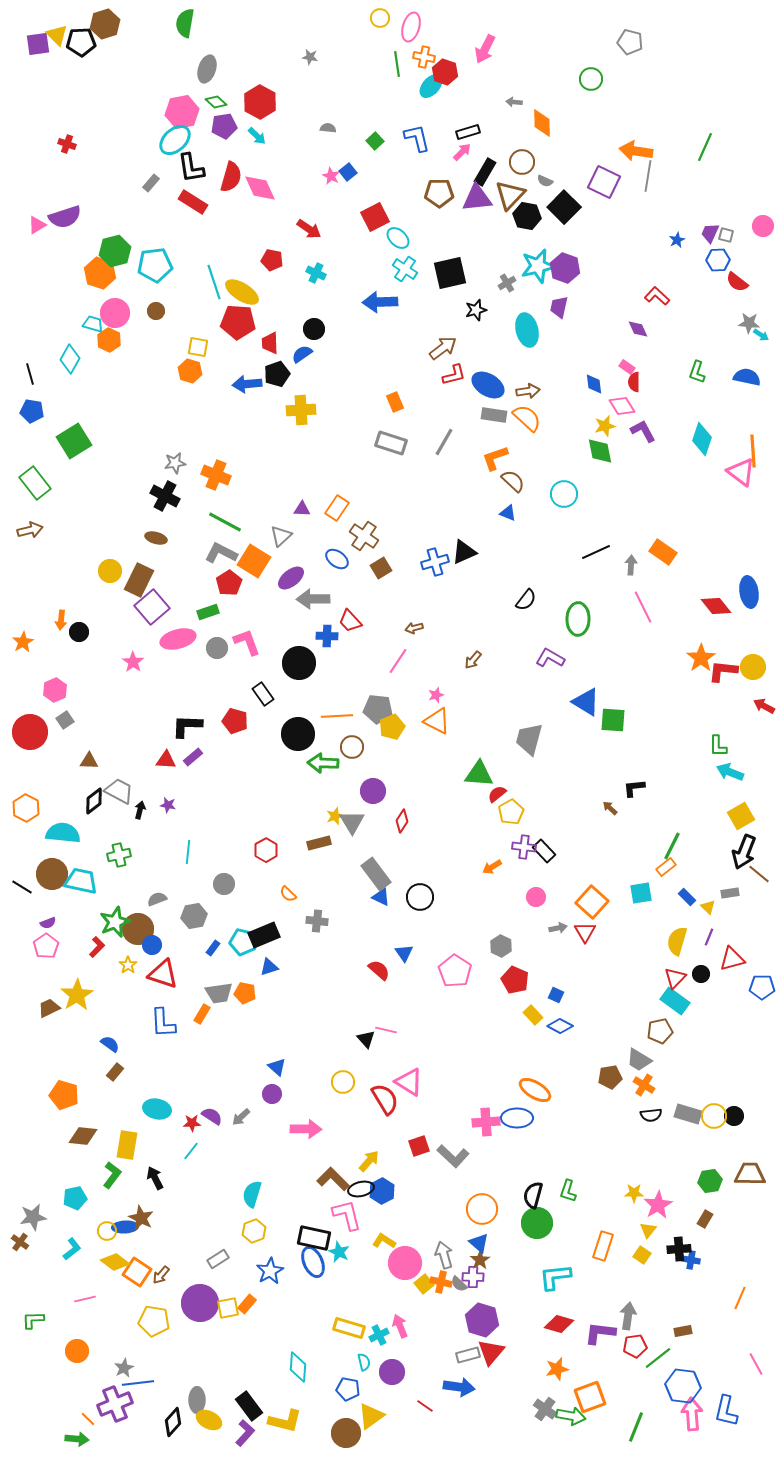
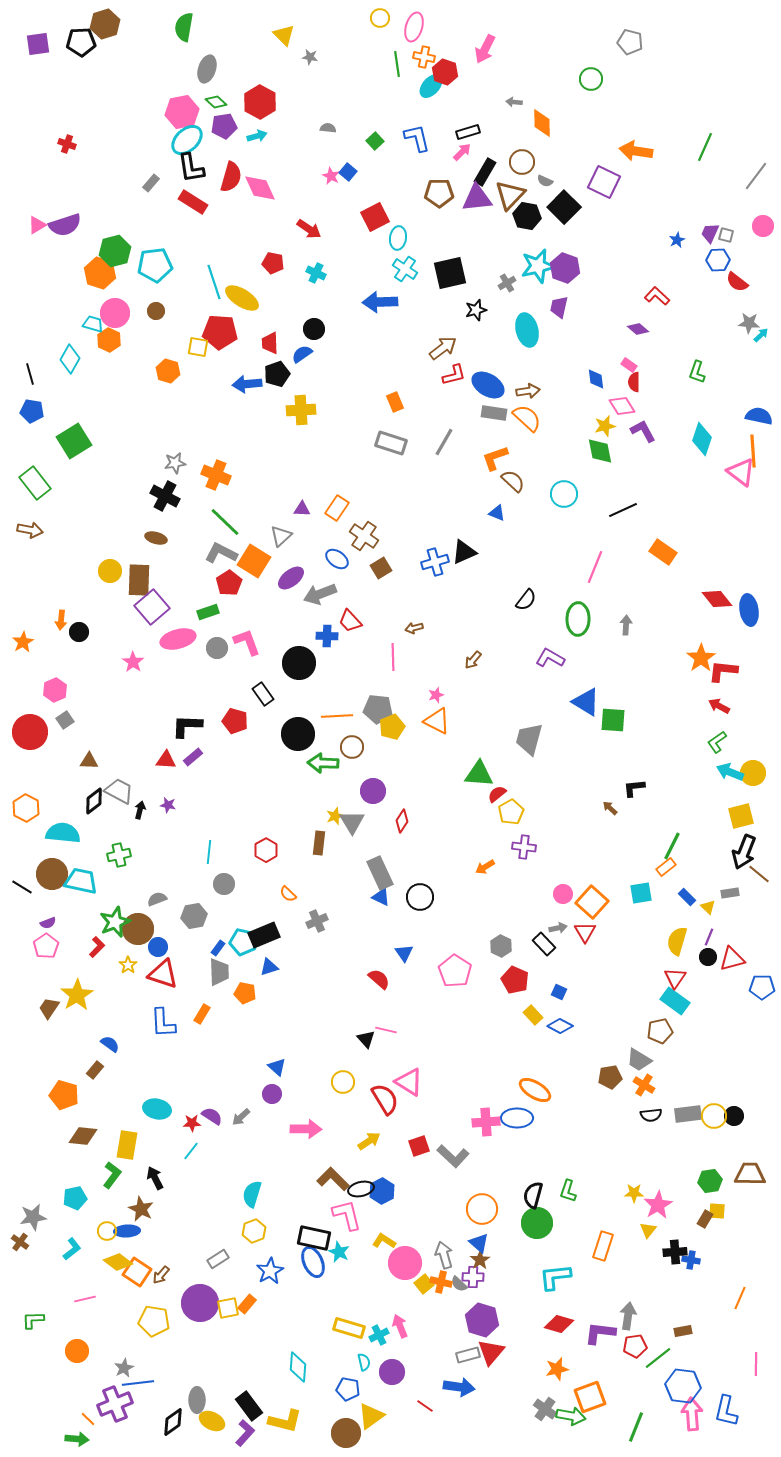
green semicircle at (185, 23): moved 1 px left, 4 px down
pink ellipse at (411, 27): moved 3 px right
yellow triangle at (57, 35): moved 227 px right
cyan arrow at (257, 136): rotated 60 degrees counterclockwise
cyan ellipse at (175, 140): moved 12 px right
blue square at (348, 172): rotated 12 degrees counterclockwise
gray line at (648, 176): moved 108 px right; rotated 28 degrees clockwise
purple semicircle at (65, 217): moved 8 px down
cyan ellipse at (398, 238): rotated 55 degrees clockwise
red pentagon at (272, 260): moved 1 px right, 3 px down
yellow ellipse at (242, 292): moved 6 px down
red pentagon at (238, 322): moved 18 px left, 10 px down
purple diamond at (638, 329): rotated 25 degrees counterclockwise
cyan arrow at (761, 335): rotated 77 degrees counterclockwise
pink rectangle at (627, 367): moved 2 px right, 2 px up
orange hexagon at (190, 371): moved 22 px left
blue semicircle at (747, 377): moved 12 px right, 39 px down
blue diamond at (594, 384): moved 2 px right, 5 px up
gray rectangle at (494, 415): moved 2 px up
blue triangle at (508, 513): moved 11 px left
green line at (225, 522): rotated 16 degrees clockwise
brown arrow at (30, 530): rotated 25 degrees clockwise
black line at (596, 552): moved 27 px right, 42 px up
gray arrow at (631, 565): moved 5 px left, 60 px down
brown rectangle at (139, 580): rotated 24 degrees counterclockwise
blue ellipse at (749, 592): moved 18 px down
gray arrow at (313, 599): moved 7 px right, 5 px up; rotated 20 degrees counterclockwise
red diamond at (716, 606): moved 1 px right, 7 px up
pink line at (643, 607): moved 48 px left, 40 px up; rotated 48 degrees clockwise
pink line at (398, 661): moved 5 px left, 4 px up; rotated 36 degrees counterclockwise
yellow circle at (753, 667): moved 106 px down
red arrow at (764, 706): moved 45 px left
green L-shape at (718, 746): moved 1 px left, 4 px up; rotated 55 degrees clockwise
yellow square at (741, 816): rotated 16 degrees clockwise
brown rectangle at (319, 843): rotated 70 degrees counterclockwise
black rectangle at (544, 851): moved 93 px down
cyan line at (188, 852): moved 21 px right
orange arrow at (492, 867): moved 7 px left
gray rectangle at (376, 874): moved 4 px right, 1 px up; rotated 12 degrees clockwise
pink circle at (536, 897): moved 27 px right, 3 px up
gray cross at (317, 921): rotated 30 degrees counterclockwise
blue circle at (152, 945): moved 6 px right, 2 px down
blue rectangle at (213, 948): moved 5 px right
red semicircle at (379, 970): moved 9 px down
black circle at (701, 974): moved 7 px right, 17 px up
red triangle at (675, 978): rotated 10 degrees counterclockwise
gray trapezoid at (219, 993): moved 21 px up; rotated 84 degrees counterclockwise
blue square at (556, 995): moved 3 px right, 3 px up
brown trapezoid at (49, 1008): rotated 30 degrees counterclockwise
brown rectangle at (115, 1072): moved 20 px left, 2 px up
gray rectangle at (688, 1114): rotated 24 degrees counterclockwise
yellow arrow at (369, 1161): moved 20 px up; rotated 15 degrees clockwise
brown star at (141, 1218): moved 9 px up
blue ellipse at (125, 1227): moved 2 px right, 4 px down
black cross at (679, 1249): moved 4 px left, 3 px down
yellow square at (642, 1255): moved 75 px right, 44 px up; rotated 30 degrees counterclockwise
yellow diamond at (115, 1262): moved 3 px right
pink line at (756, 1364): rotated 30 degrees clockwise
yellow ellipse at (209, 1420): moved 3 px right, 1 px down
black diamond at (173, 1422): rotated 12 degrees clockwise
